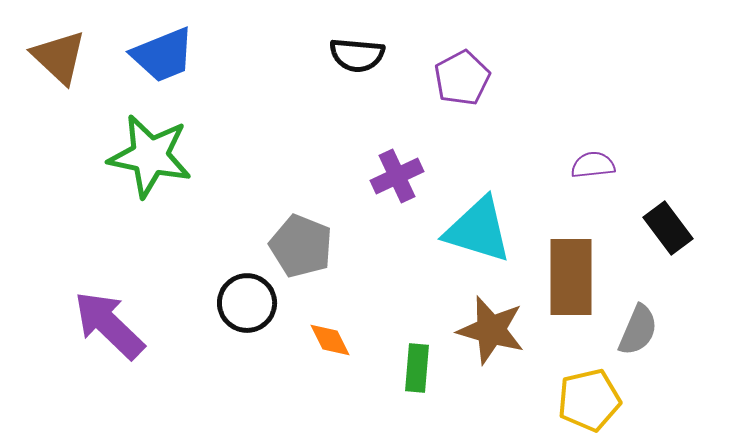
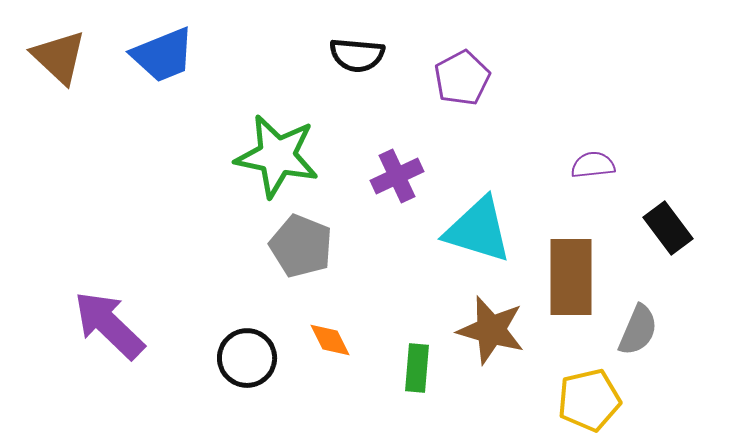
green star: moved 127 px right
black circle: moved 55 px down
